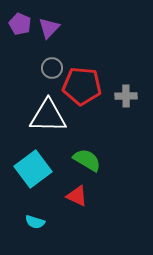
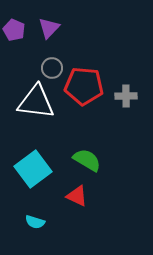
purple pentagon: moved 6 px left, 6 px down
red pentagon: moved 2 px right
white triangle: moved 12 px left, 14 px up; rotated 6 degrees clockwise
